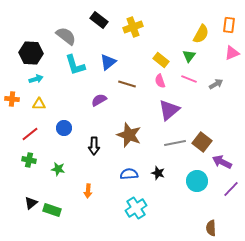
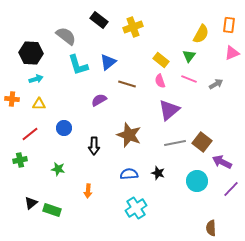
cyan L-shape: moved 3 px right
green cross: moved 9 px left; rotated 24 degrees counterclockwise
